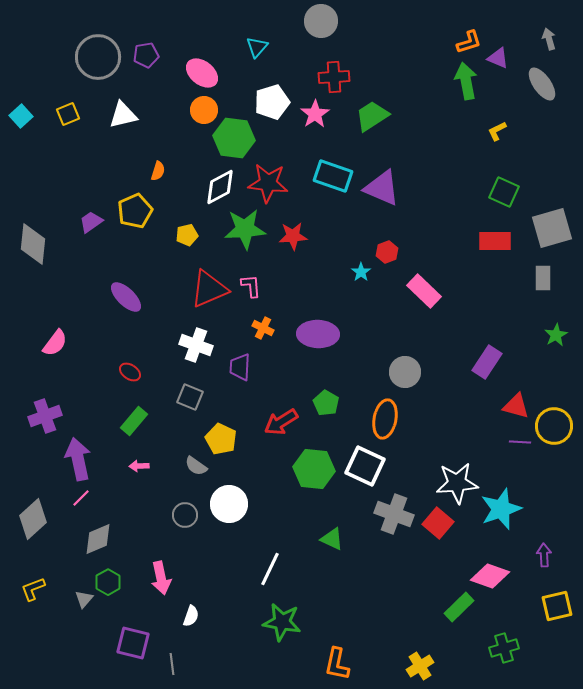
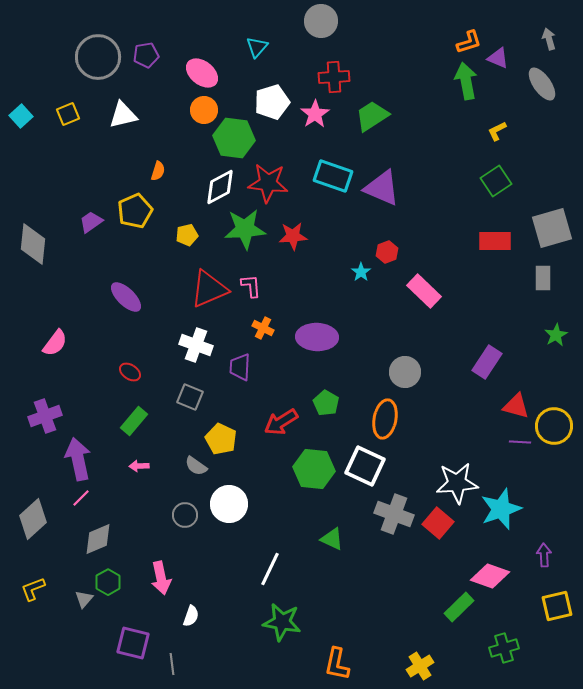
green square at (504, 192): moved 8 px left, 11 px up; rotated 32 degrees clockwise
purple ellipse at (318, 334): moved 1 px left, 3 px down
